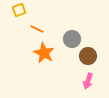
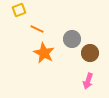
brown circle: moved 2 px right, 3 px up
